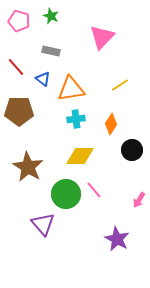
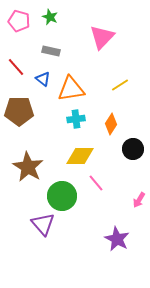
green star: moved 1 px left, 1 px down
black circle: moved 1 px right, 1 px up
pink line: moved 2 px right, 7 px up
green circle: moved 4 px left, 2 px down
